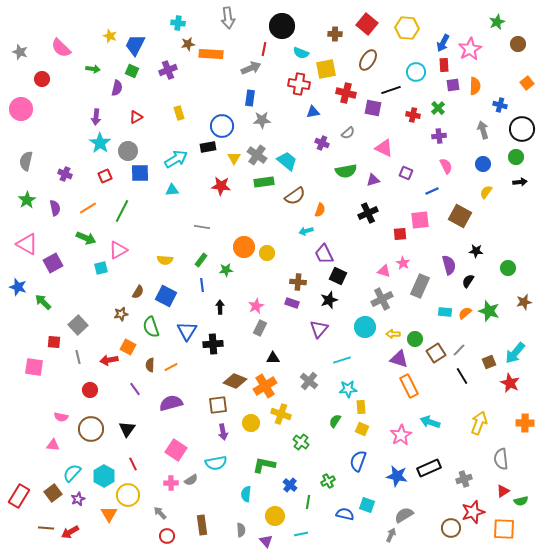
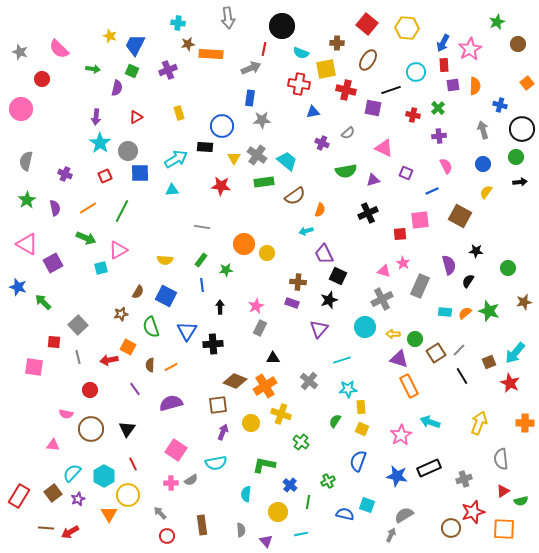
brown cross at (335, 34): moved 2 px right, 9 px down
pink semicircle at (61, 48): moved 2 px left, 1 px down
red cross at (346, 93): moved 3 px up
black rectangle at (208, 147): moved 3 px left; rotated 14 degrees clockwise
orange circle at (244, 247): moved 3 px up
pink semicircle at (61, 417): moved 5 px right, 3 px up
purple arrow at (223, 432): rotated 147 degrees counterclockwise
yellow circle at (275, 516): moved 3 px right, 4 px up
